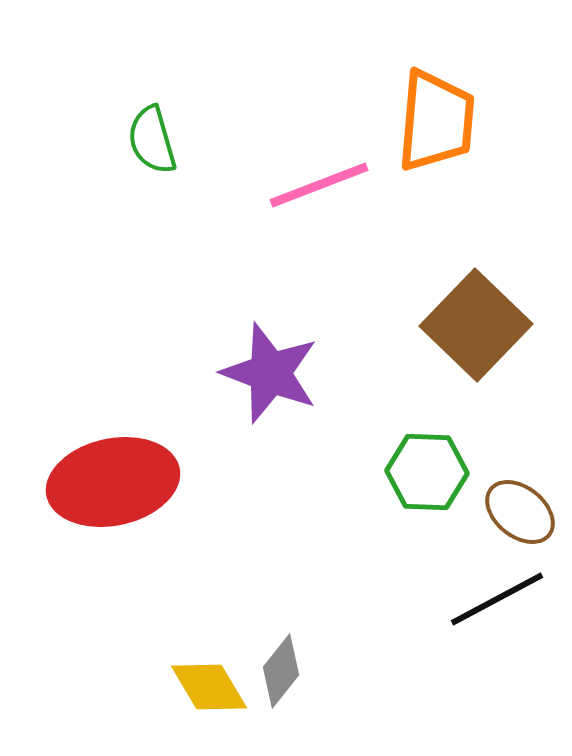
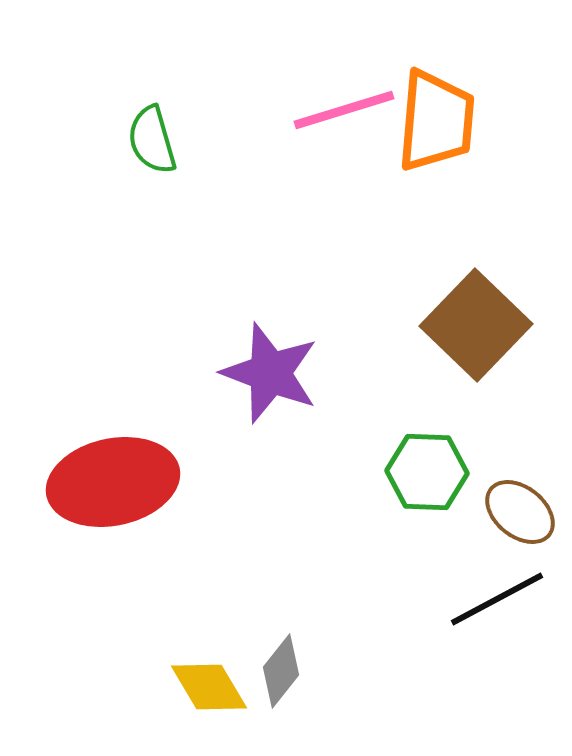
pink line: moved 25 px right, 75 px up; rotated 4 degrees clockwise
